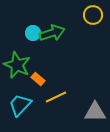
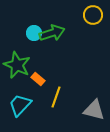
cyan circle: moved 1 px right
yellow line: rotated 45 degrees counterclockwise
gray triangle: moved 1 px left, 2 px up; rotated 15 degrees clockwise
